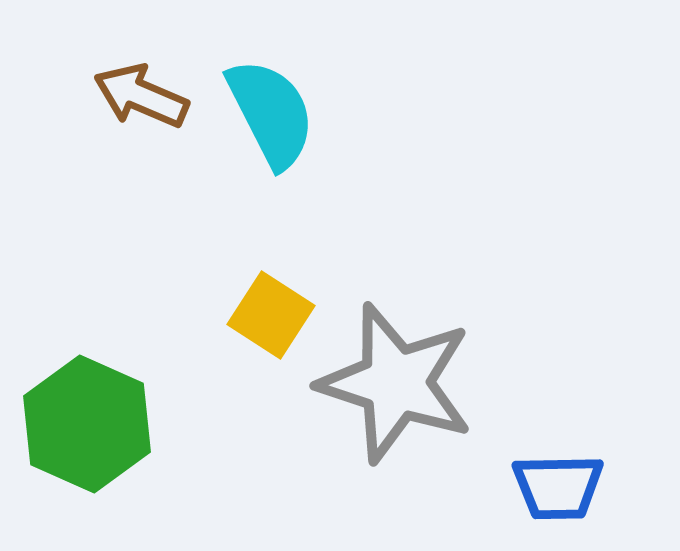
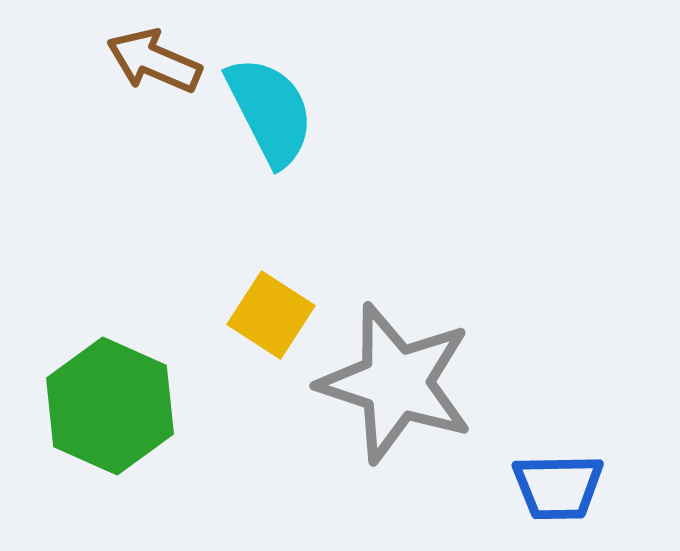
brown arrow: moved 13 px right, 35 px up
cyan semicircle: moved 1 px left, 2 px up
green hexagon: moved 23 px right, 18 px up
